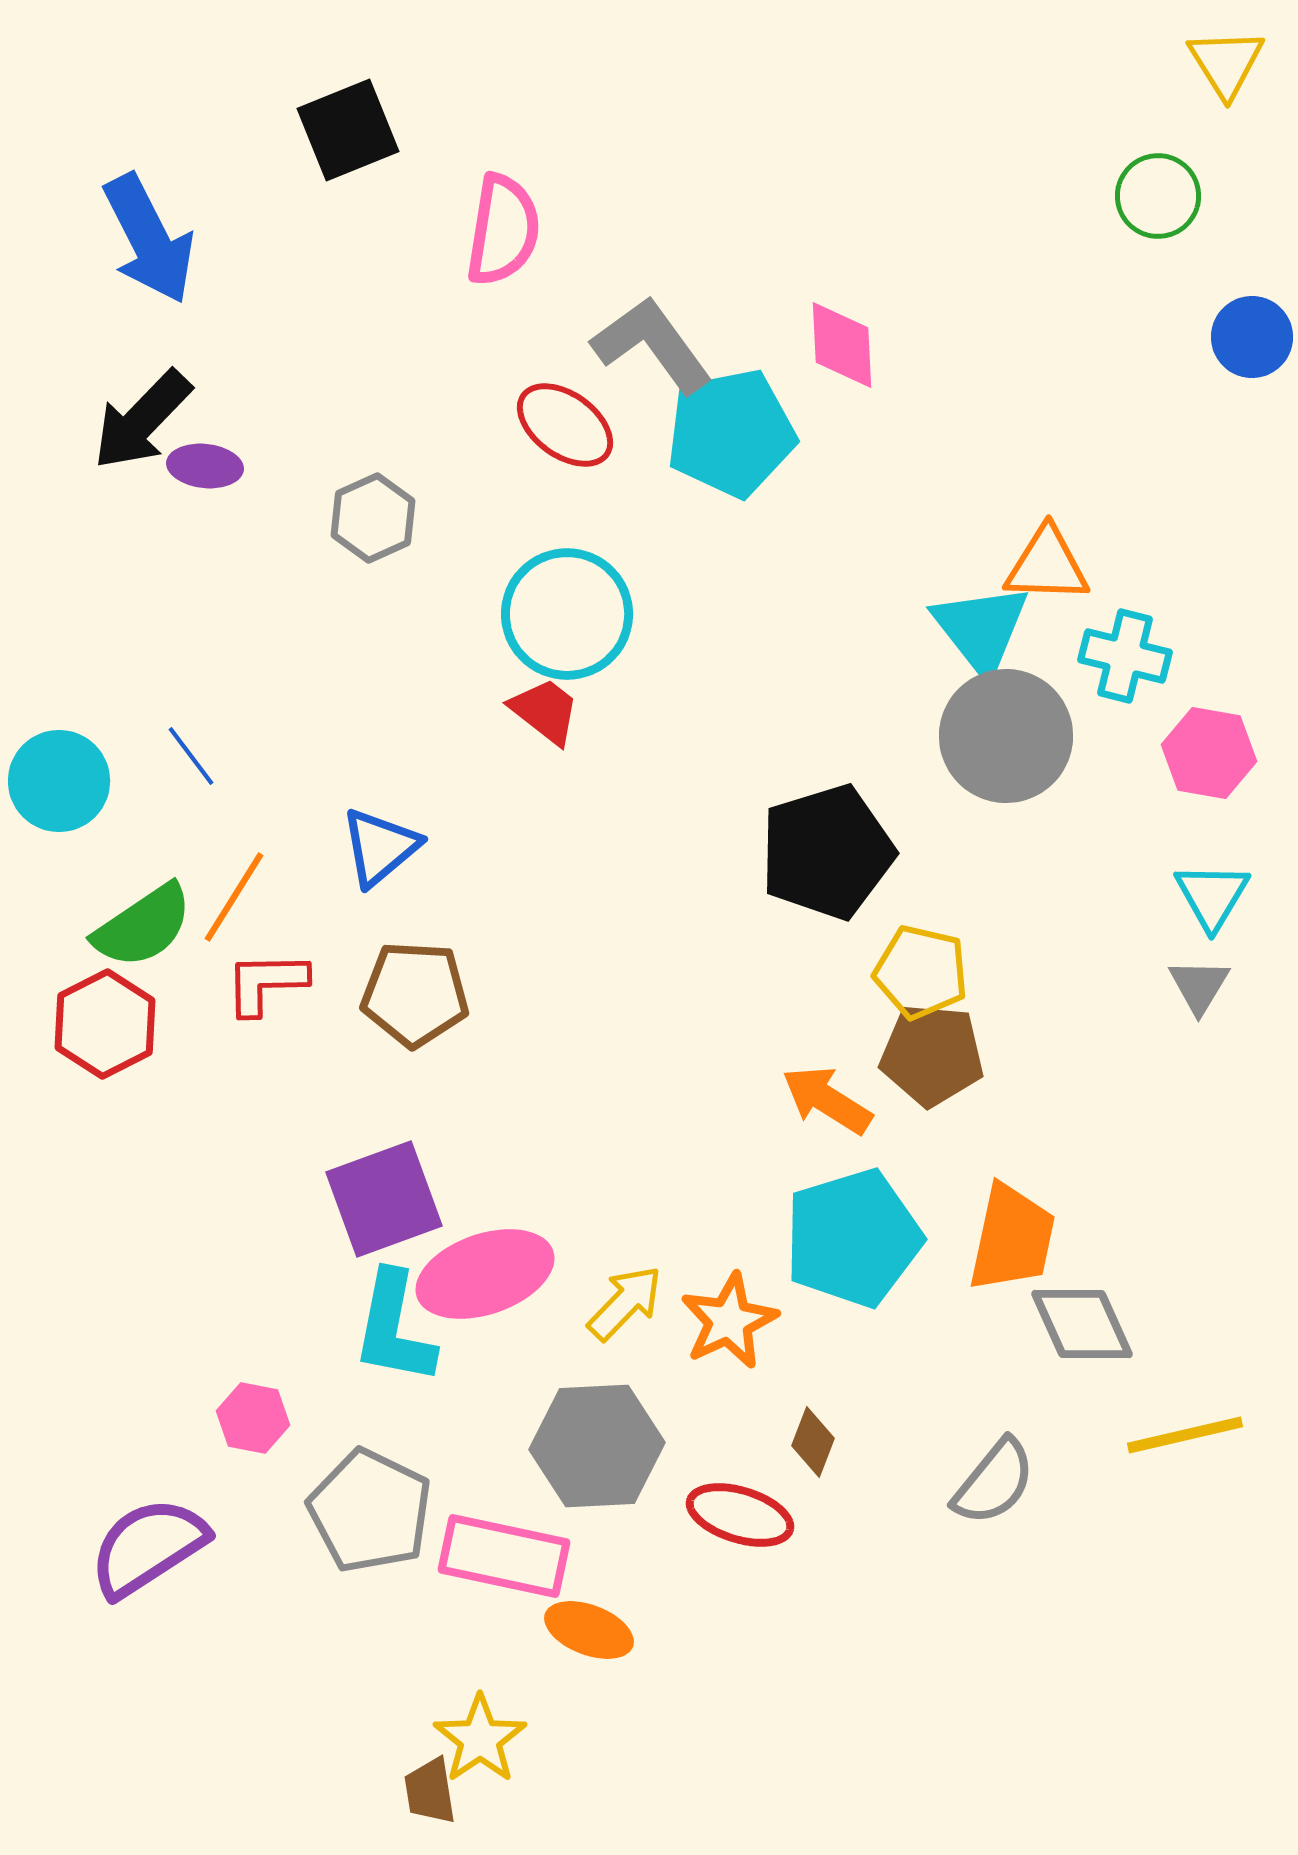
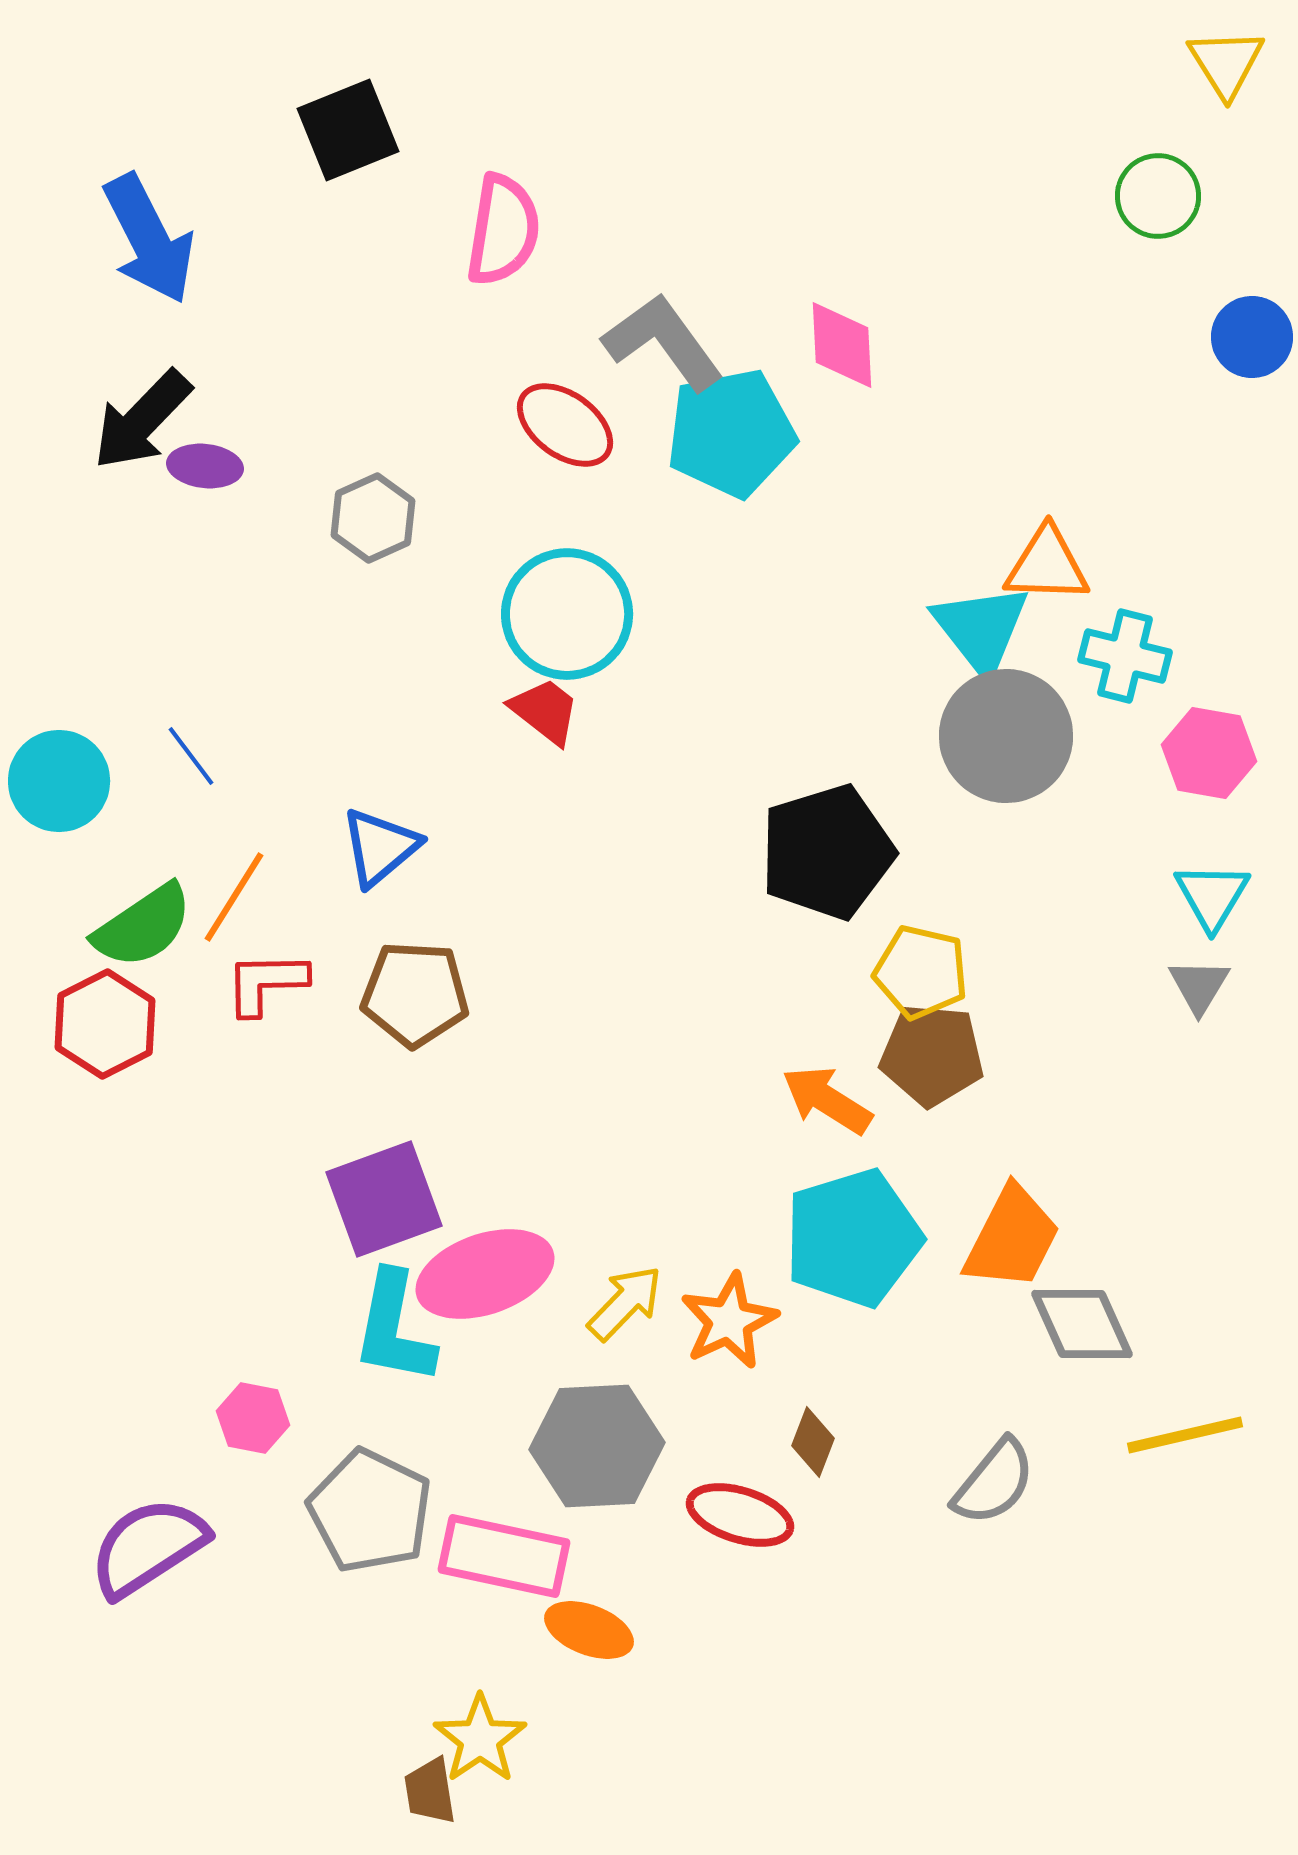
gray L-shape at (652, 345): moved 11 px right, 3 px up
orange trapezoid at (1012, 1238): rotated 15 degrees clockwise
